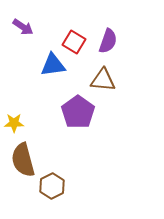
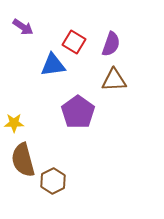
purple semicircle: moved 3 px right, 3 px down
brown triangle: moved 11 px right; rotated 8 degrees counterclockwise
brown hexagon: moved 1 px right, 5 px up
